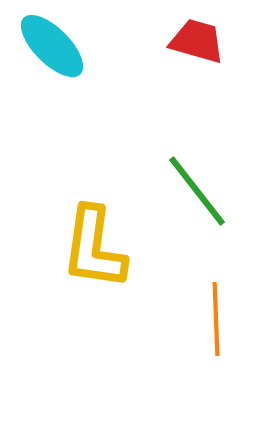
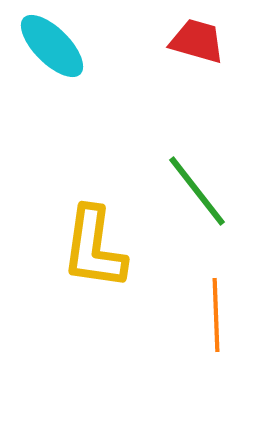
orange line: moved 4 px up
